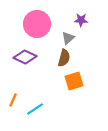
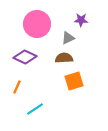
gray triangle: rotated 16 degrees clockwise
brown semicircle: rotated 108 degrees counterclockwise
orange line: moved 4 px right, 13 px up
